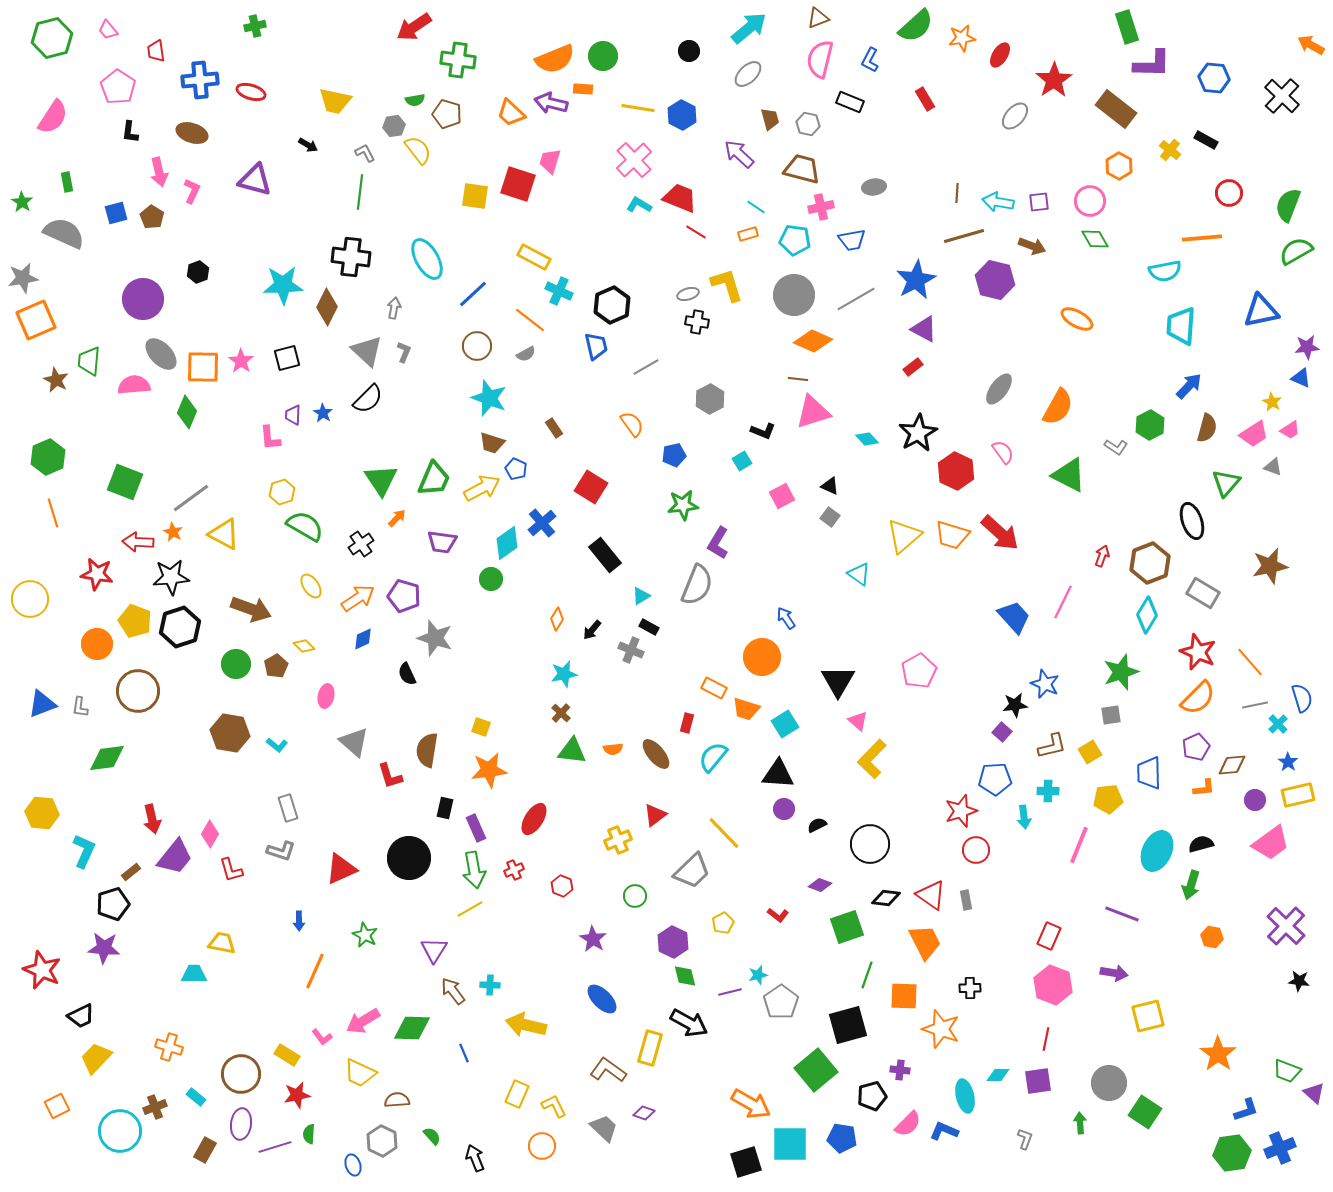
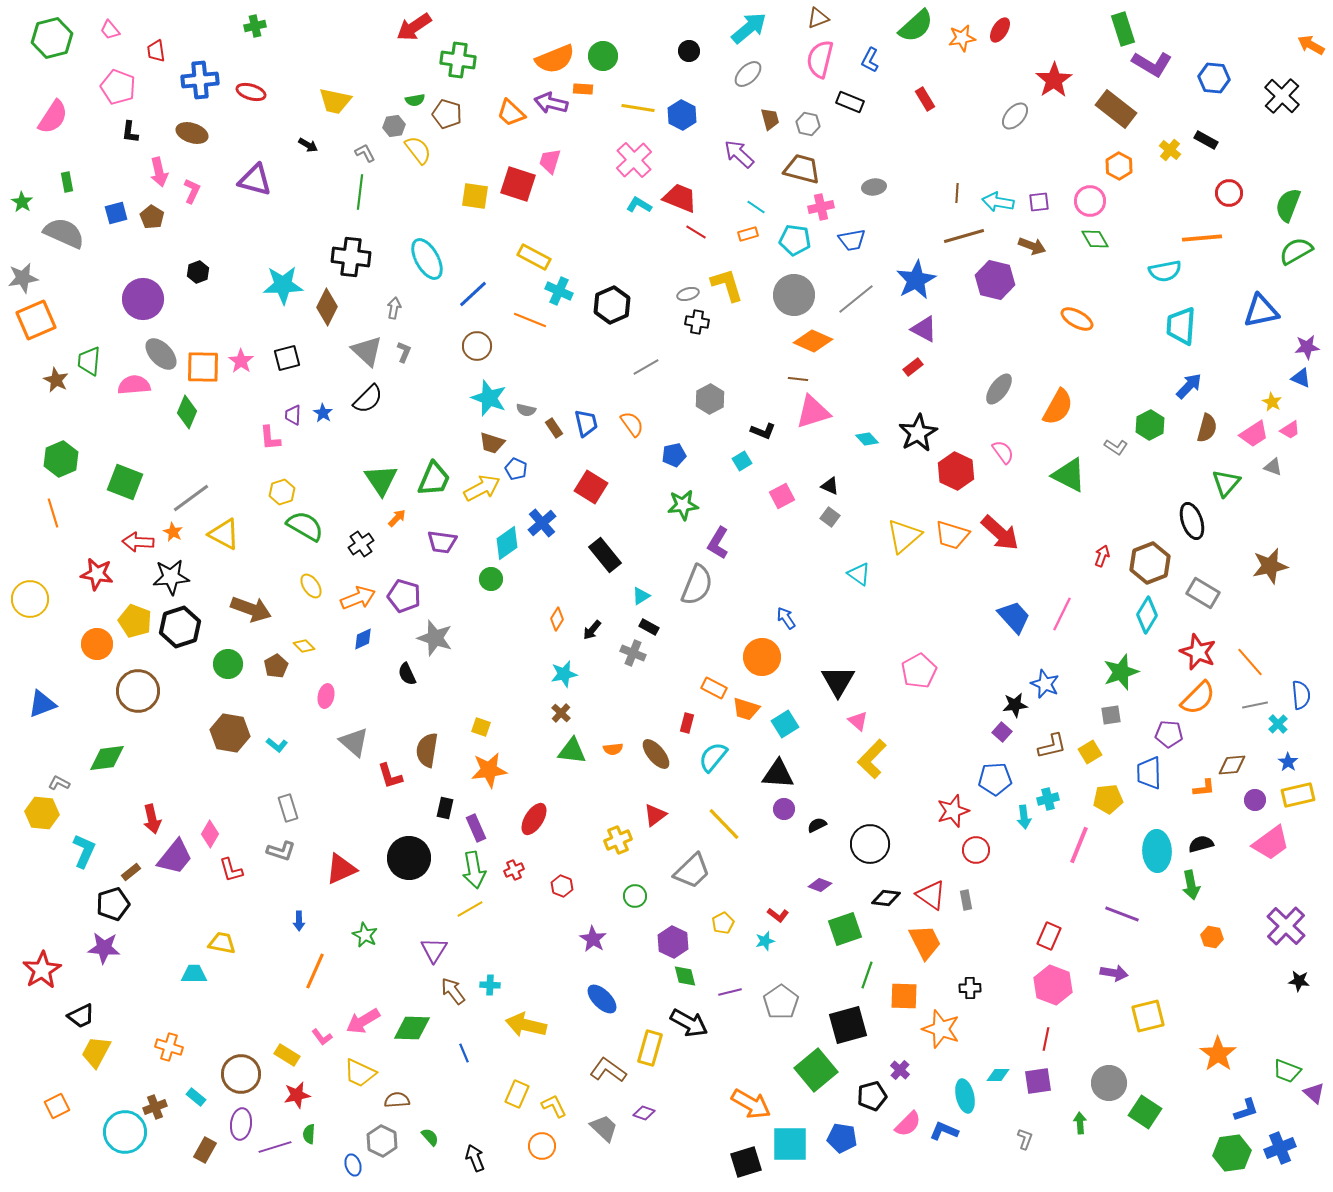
green rectangle at (1127, 27): moved 4 px left, 2 px down
pink trapezoid at (108, 30): moved 2 px right
red ellipse at (1000, 55): moved 25 px up
purple L-shape at (1152, 64): rotated 30 degrees clockwise
pink pentagon at (118, 87): rotated 12 degrees counterclockwise
gray line at (856, 299): rotated 9 degrees counterclockwise
orange line at (530, 320): rotated 16 degrees counterclockwise
blue trapezoid at (596, 346): moved 10 px left, 77 px down
gray semicircle at (526, 354): moved 56 px down; rotated 42 degrees clockwise
green hexagon at (48, 457): moved 13 px right, 2 px down
orange arrow at (358, 598): rotated 12 degrees clockwise
pink line at (1063, 602): moved 1 px left, 12 px down
gray cross at (631, 650): moved 2 px right, 3 px down
green circle at (236, 664): moved 8 px left
blue semicircle at (1302, 698): moved 1 px left, 3 px up; rotated 12 degrees clockwise
gray L-shape at (80, 707): moved 21 px left, 76 px down; rotated 110 degrees clockwise
purple pentagon at (1196, 747): moved 27 px left, 13 px up; rotated 28 degrees clockwise
cyan cross at (1048, 791): moved 8 px down; rotated 15 degrees counterclockwise
red star at (961, 811): moved 8 px left
yellow line at (724, 833): moved 9 px up
cyan ellipse at (1157, 851): rotated 27 degrees counterclockwise
green arrow at (1191, 885): rotated 28 degrees counterclockwise
green square at (847, 927): moved 2 px left, 2 px down
red star at (42, 970): rotated 18 degrees clockwise
cyan star at (758, 975): moved 7 px right, 34 px up
yellow trapezoid at (96, 1058): moved 6 px up; rotated 16 degrees counterclockwise
purple cross at (900, 1070): rotated 36 degrees clockwise
cyan circle at (120, 1131): moved 5 px right, 1 px down
green semicircle at (432, 1136): moved 2 px left, 1 px down
